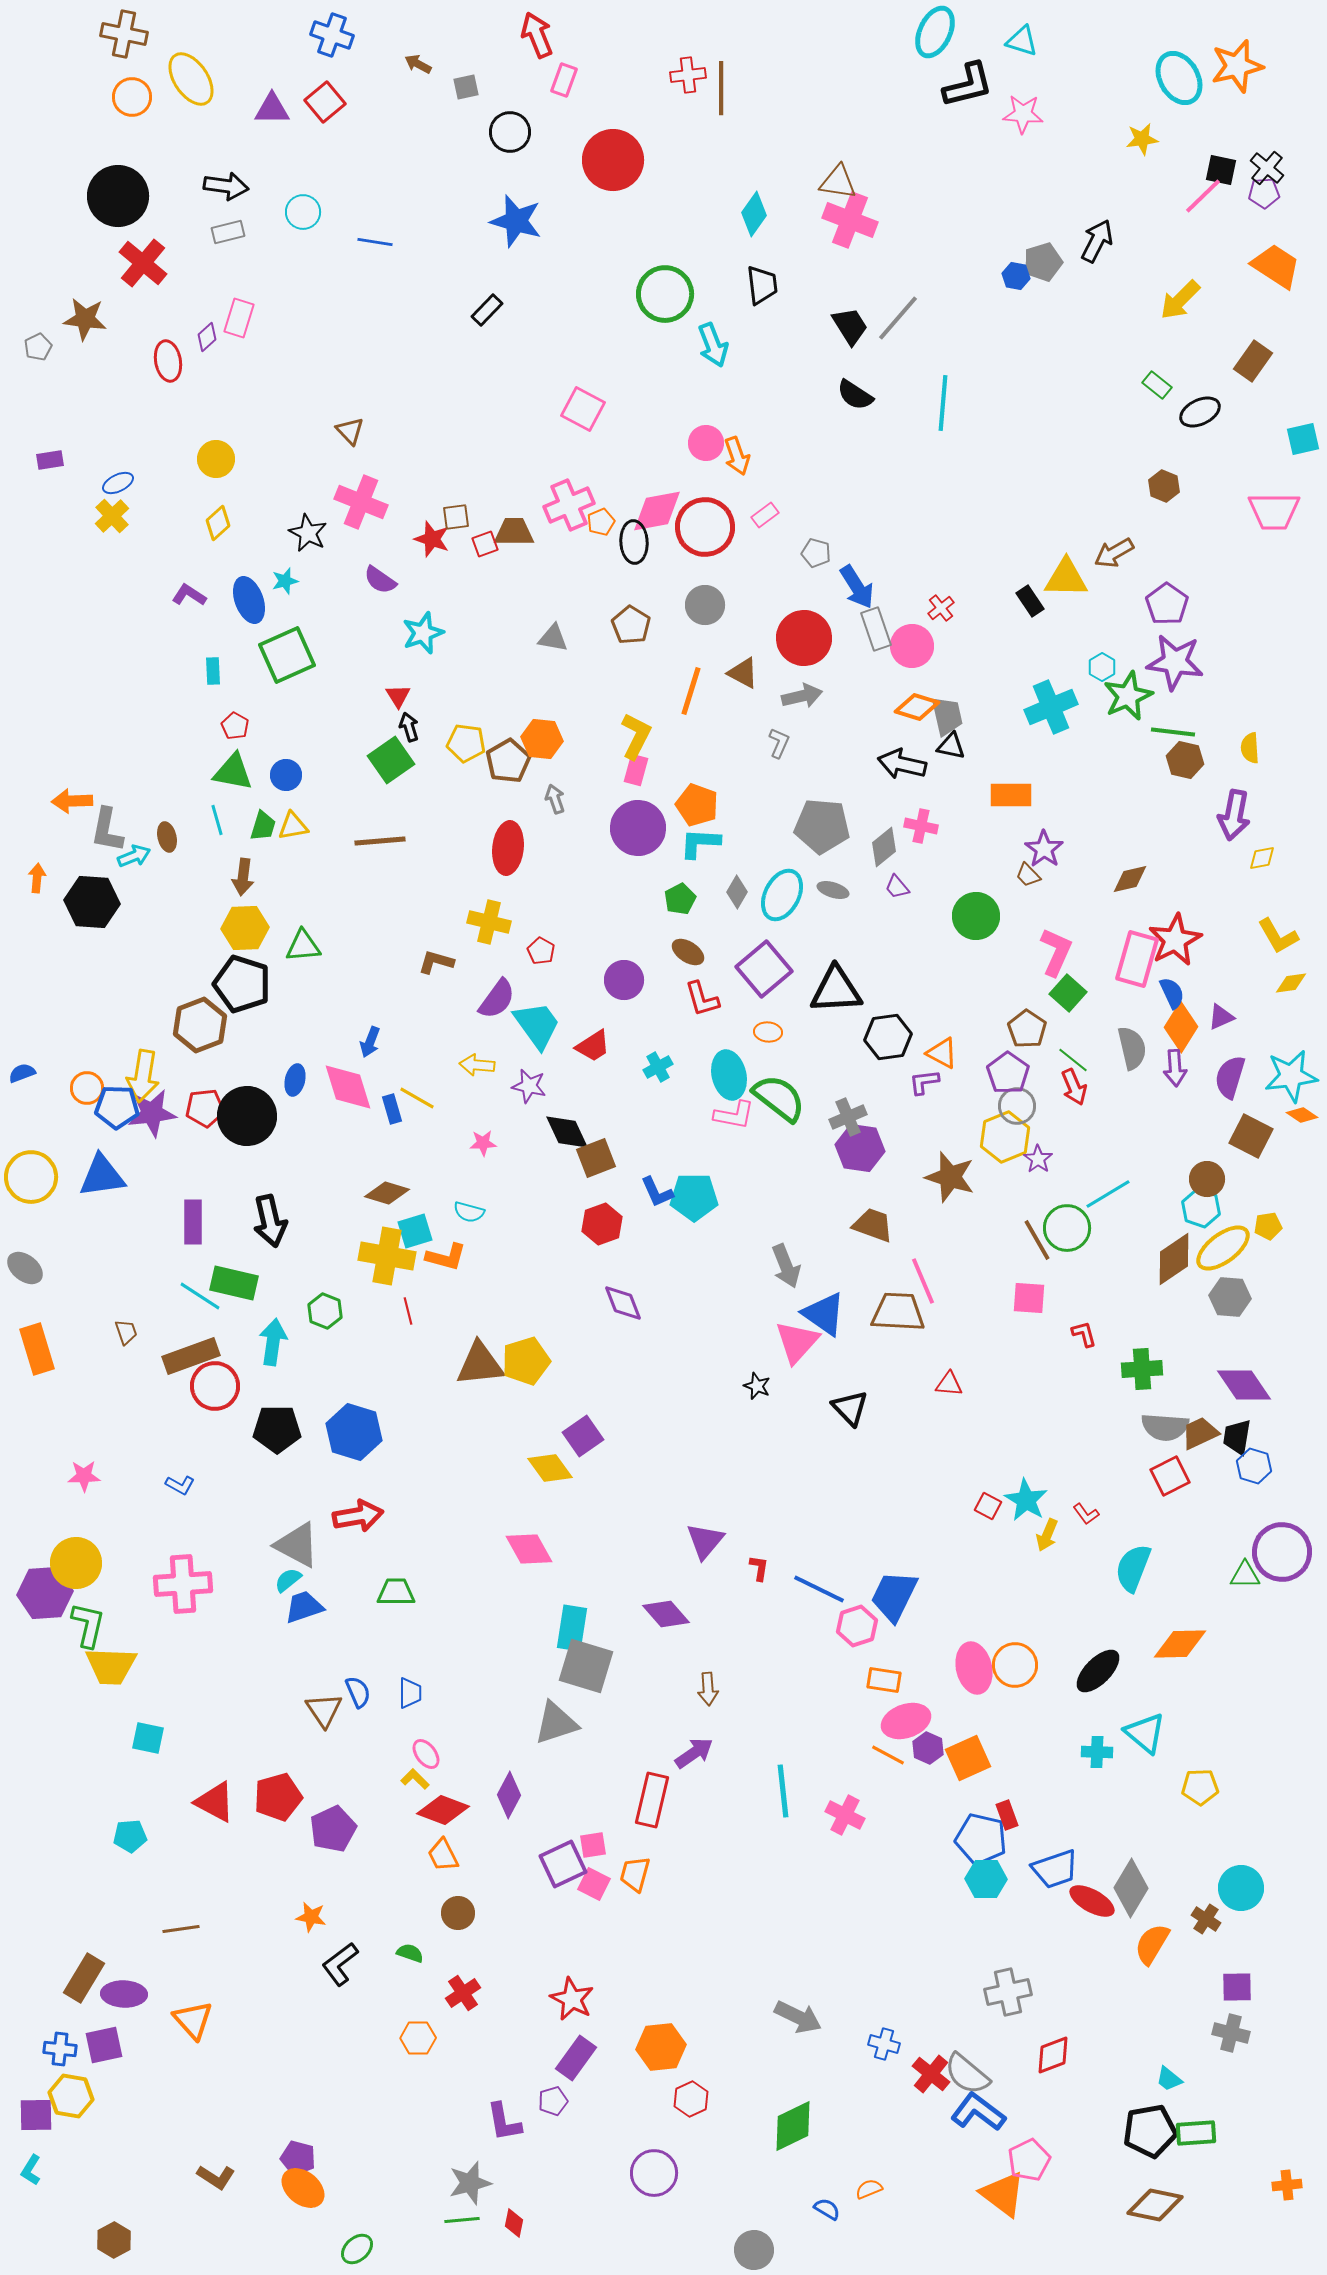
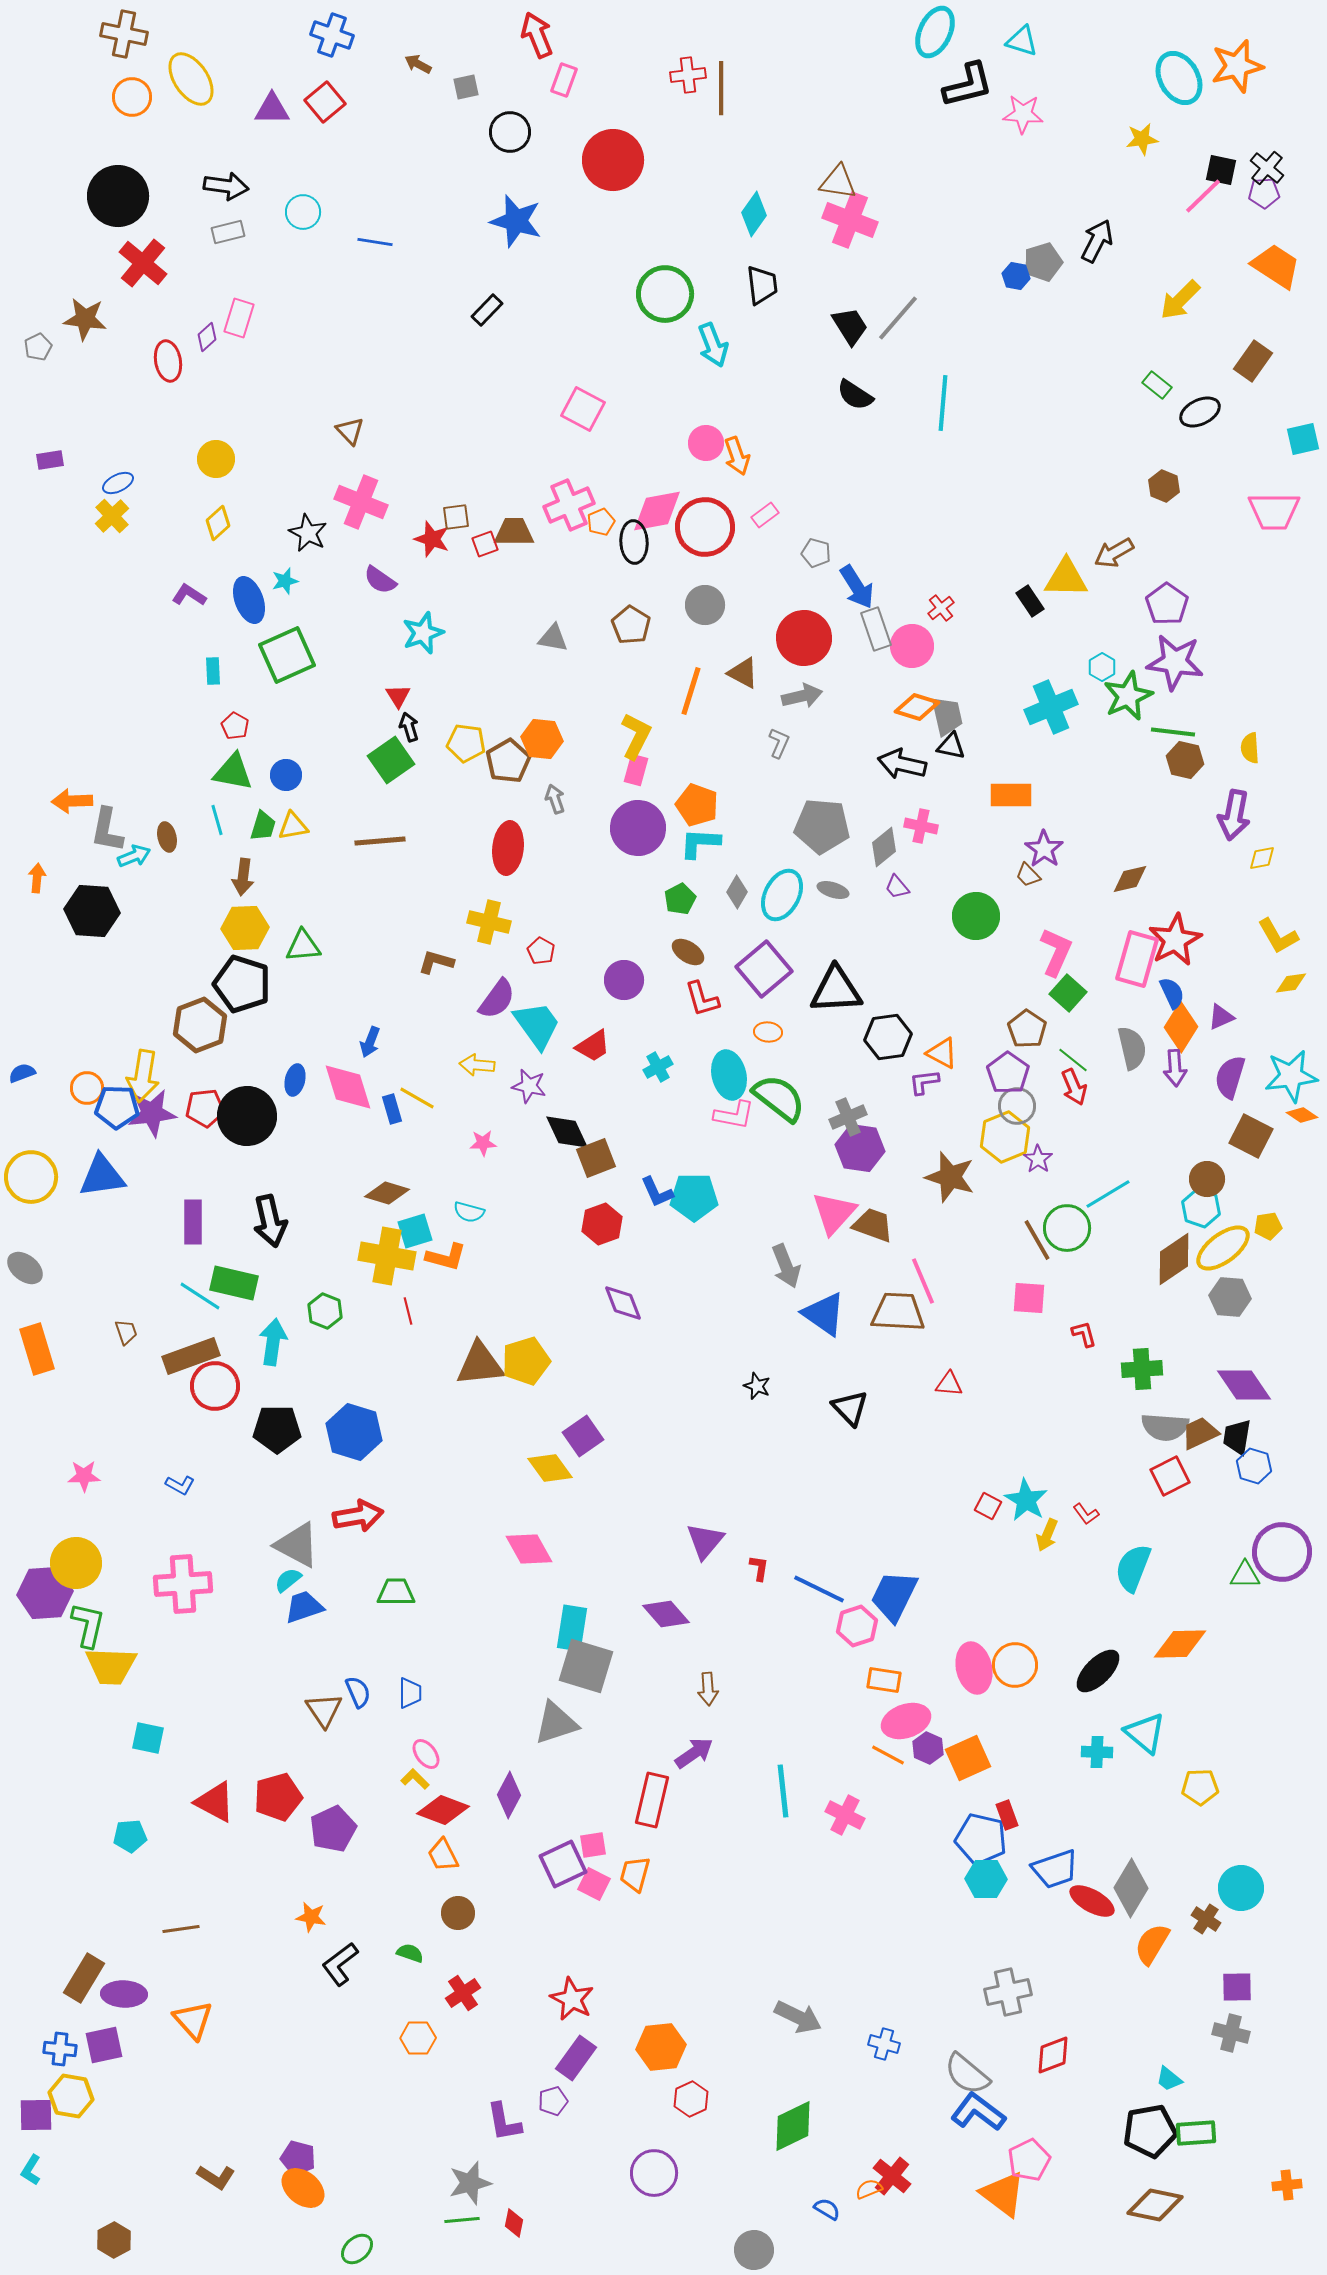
black hexagon at (92, 902): moved 9 px down
pink triangle at (797, 1342): moved 37 px right, 129 px up
red cross at (931, 2074): moved 39 px left, 102 px down
